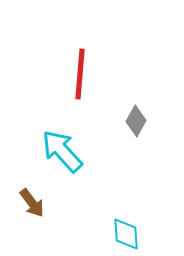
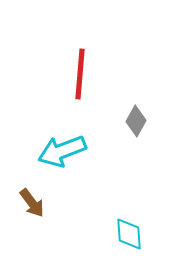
cyan arrow: rotated 69 degrees counterclockwise
cyan diamond: moved 3 px right
